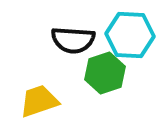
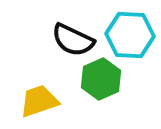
black semicircle: rotated 21 degrees clockwise
green hexagon: moved 4 px left, 6 px down; rotated 6 degrees counterclockwise
